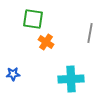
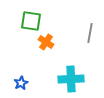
green square: moved 2 px left, 2 px down
blue star: moved 8 px right, 9 px down; rotated 24 degrees counterclockwise
